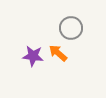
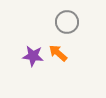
gray circle: moved 4 px left, 6 px up
